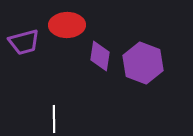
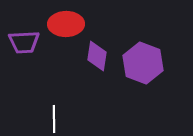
red ellipse: moved 1 px left, 1 px up
purple trapezoid: rotated 12 degrees clockwise
purple diamond: moved 3 px left
